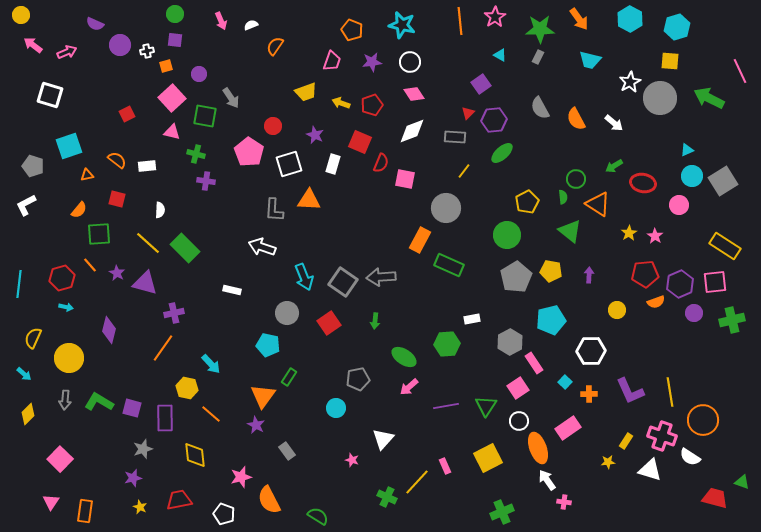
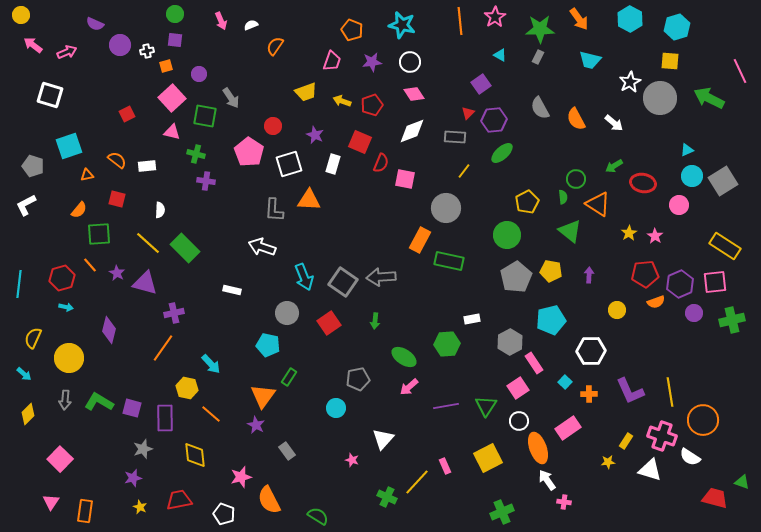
yellow arrow at (341, 103): moved 1 px right, 2 px up
green rectangle at (449, 265): moved 4 px up; rotated 12 degrees counterclockwise
